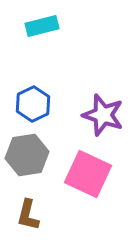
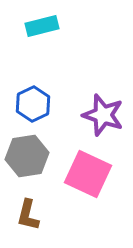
gray hexagon: moved 1 px down
